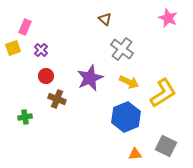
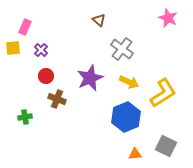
brown triangle: moved 6 px left, 1 px down
yellow square: rotated 14 degrees clockwise
